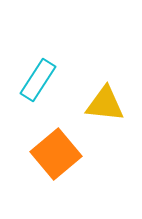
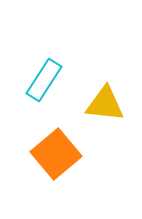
cyan rectangle: moved 6 px right
